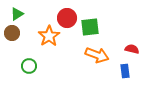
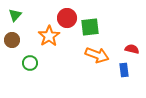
green triangle: moved 2 px left, 1 px down; rotated 16 degrees counterclockwise
brown circle: moved 7 px down
green circle: moved 1 px right, 3 px up
blue rectangle: moved 1 px left, 1 px up
